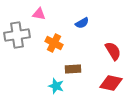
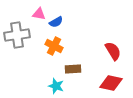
blue semicircle: moved 26 px left, 1 px up
orange cross: moved 3 px down
